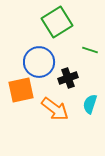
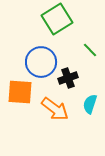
green square: moved 3 px up
green line: rotated 28 degrees clockwise
blue circle: moved 2 px right
orange square: moved 1 px left, 2 px down; rotated 16 degrees clockwise
